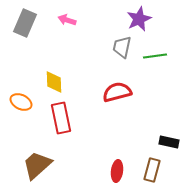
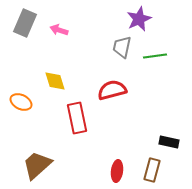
pink arrow: moved 8 px left, 10 px down
yellow diamond: moved 1 px right, 1 px up; rotated 15 degrees counterclockwise
red semicircle: moved 5 px left, 2 px up
red rectangle: moved 16 px right
